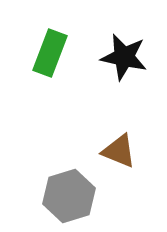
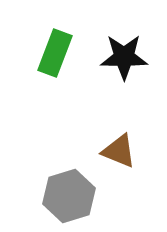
green rectangle: moved 5 px right
black star: rotated 12 degrees counterclockwise
